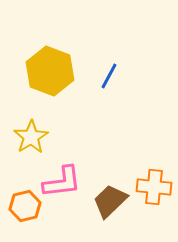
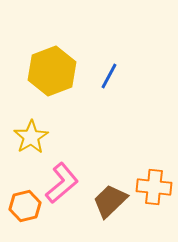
yellow hexagon: moved 2 px right; rotated 18 degrees clockwise
pink L-shape: moved 1 px down; rotated 33 degrees counterclockwise
